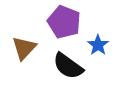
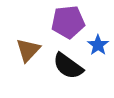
purple pentagon: moved 4 px right; rotated 28 degrees counterclockwise
brown triangle: moved 4 px right, 2 px down
